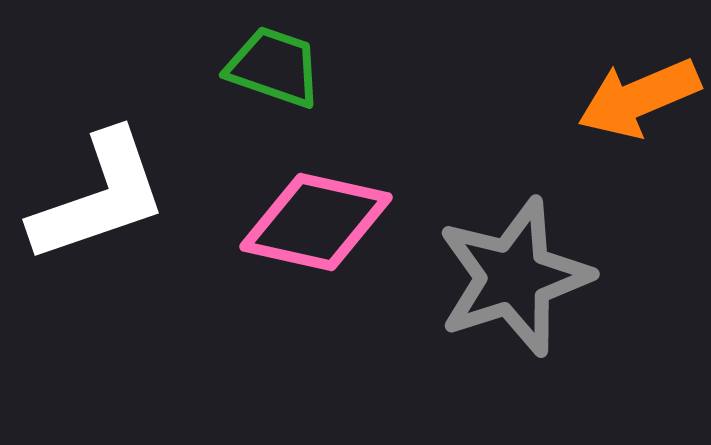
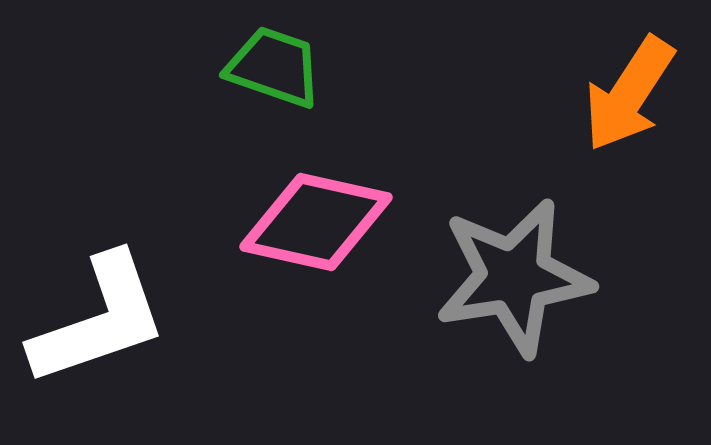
orange arrow: moved 10 px left, 4 px up; rotated 34 degrees counterclockwise
white L-shape: moved 123 px down
gray star: rotated 9 degrees clockwise
